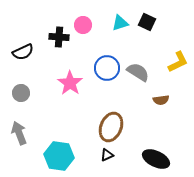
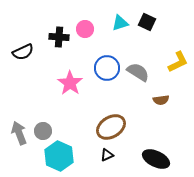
pink circle: moved 2 px right, 4 px down
gray circle: moved 22 px right, 38 px down
brown ellipse: rotated 36 degrees clockwise
cyan hexagon: rotated 16 degrees clockwise
